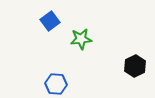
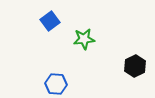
green star: moved 3 px right
